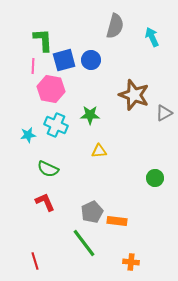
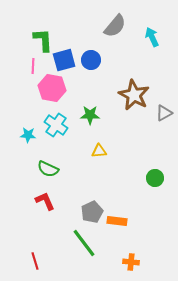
gray semicircle: rotated 25 degrees clockwise
pink hexagon: moved 1 px right, 1 px up
brown star: rotated 8 degrees clockwise
cyan cross: rotated 10 degrees clockwise
cyan star: rotated 14 degrees clockwise
red L-shape: moved 1 px up
